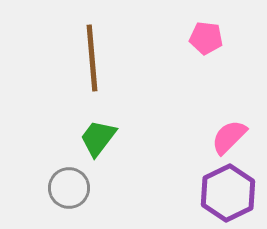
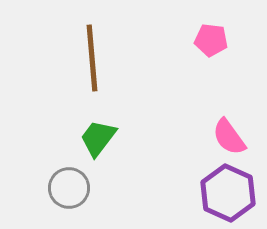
pink pentagon: moved 5 px right, 2 px down
pink semicircle: rotated 81 degrees counterclockwise
purple hexagon: rotated 10 degrees counterclockwise
